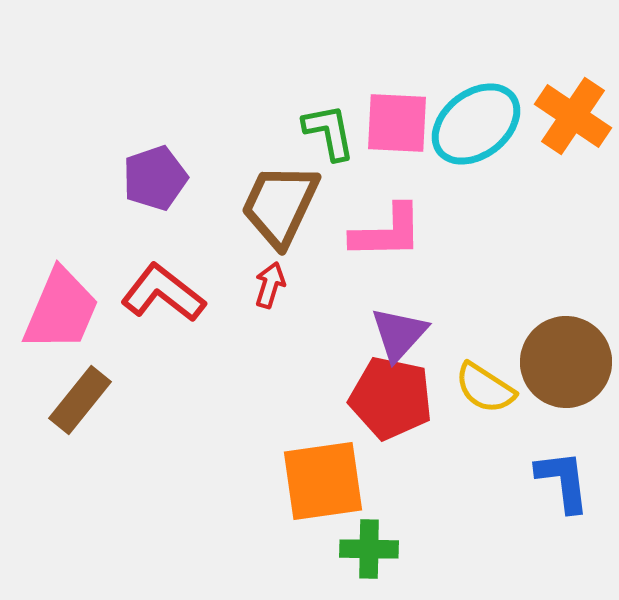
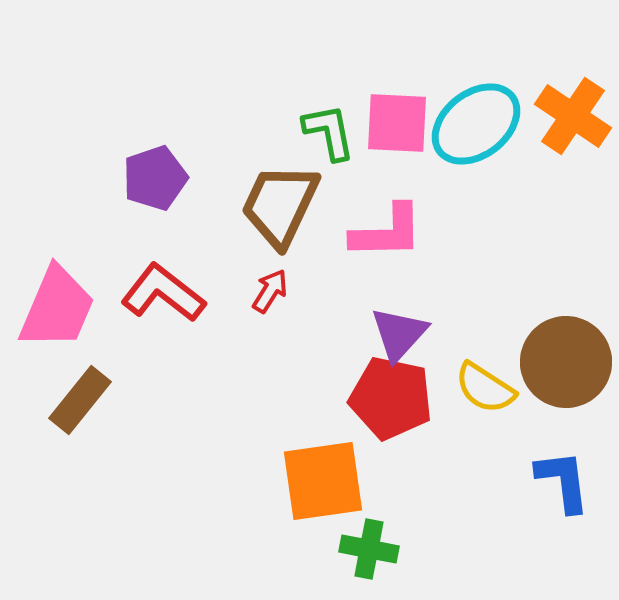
red arrow: moved 6 px down; rotated 15 degrees clockwise
pink trapezoid: moved 4 px left, 2 px up
green cross: rotated 10 degrees clockwise
